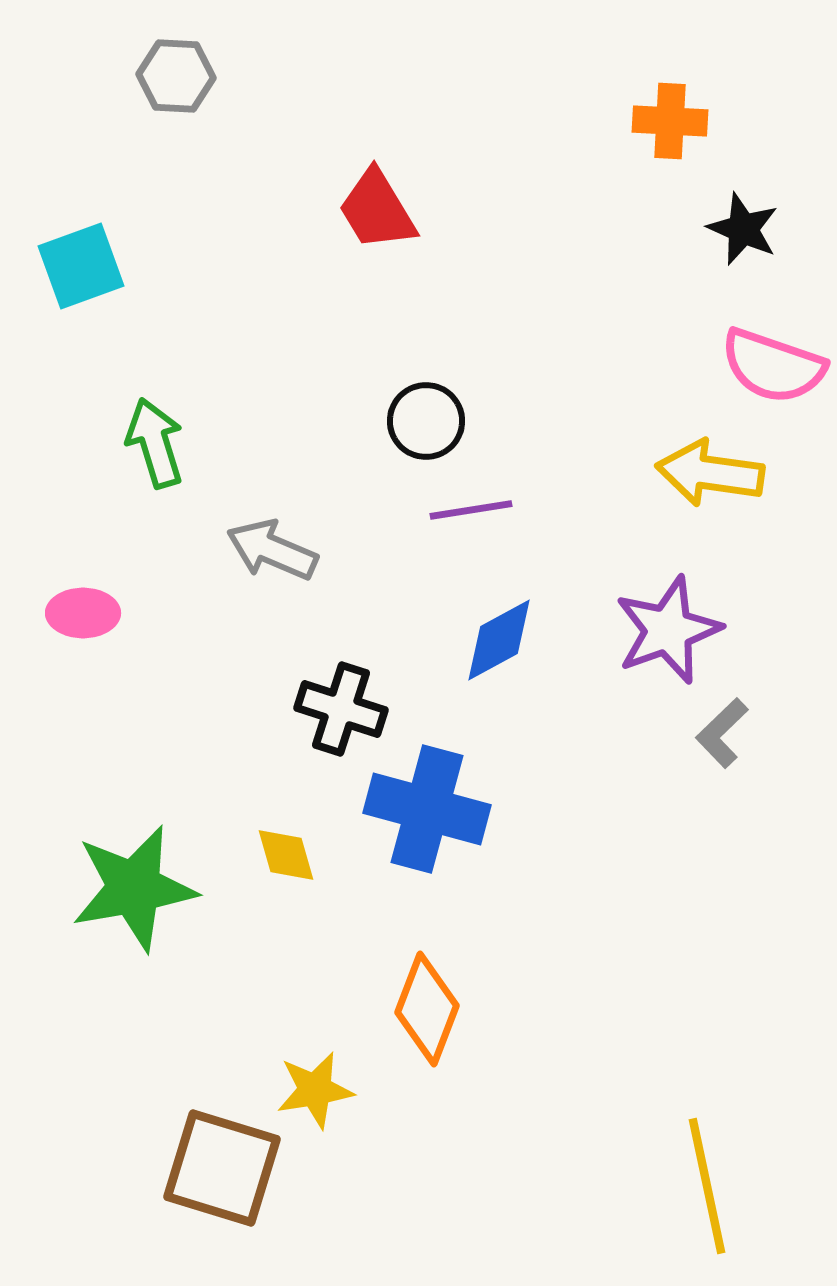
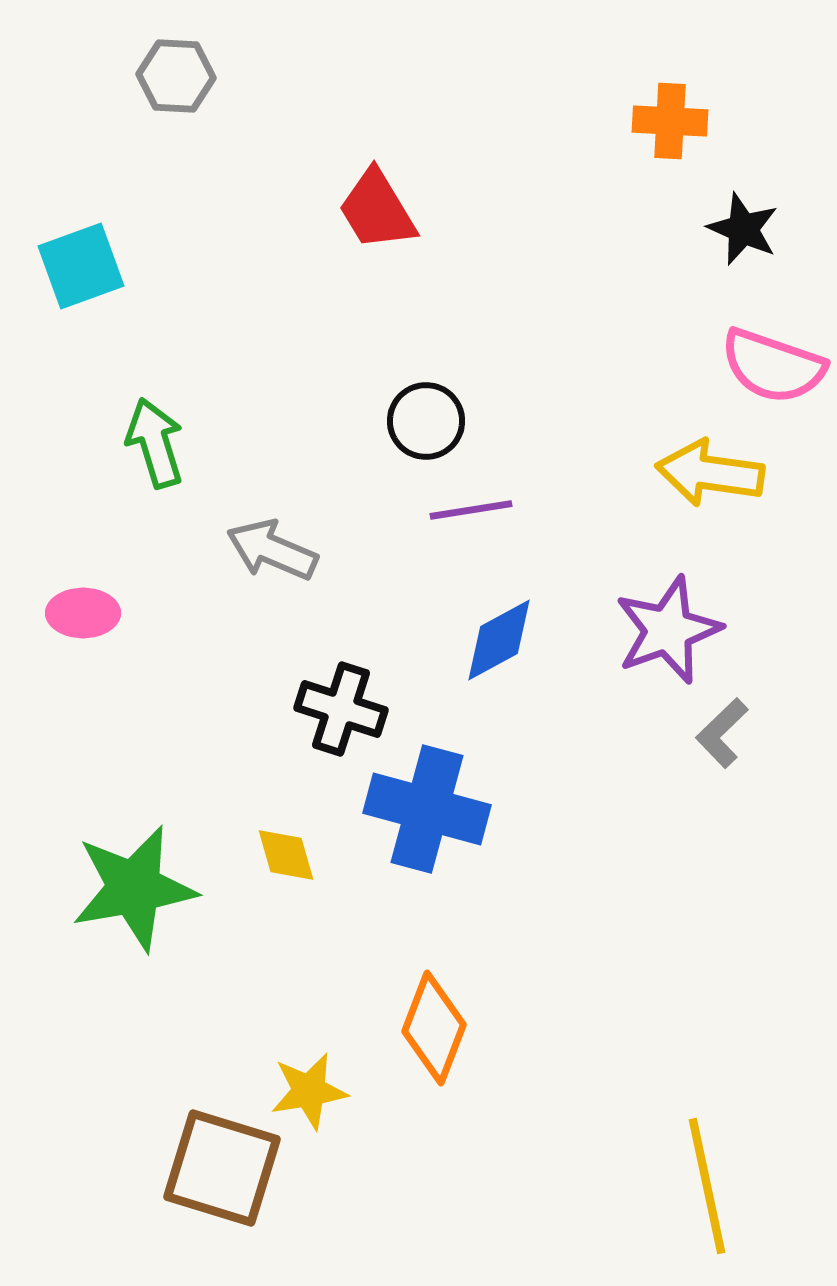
orange diamond: moved 7 px right, 19 px down
yellow star: moved 6 px left, 1 px down
